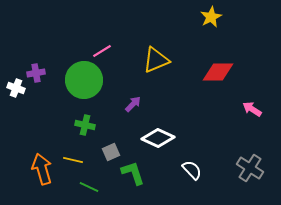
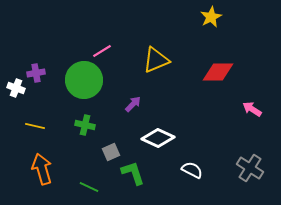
yellow line: moved 38 px left, 34 px up
white semicircle: rotated 20 degrees counterclockwise
